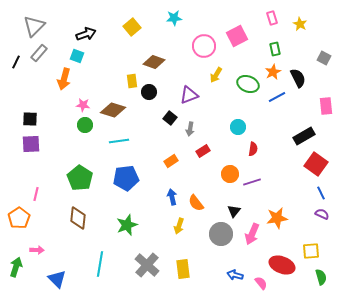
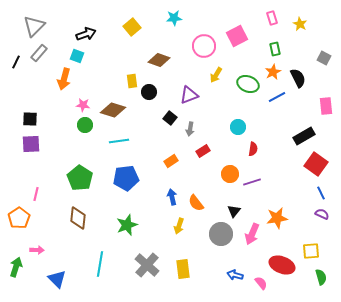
brown diamond at (154, 62): moved 5 px right, 2 px up
